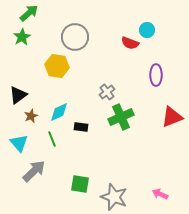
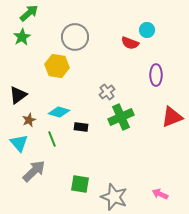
cyan diamond: rotated 40 degrees clockwise
brown star: moved 2 px left, 4 px down
